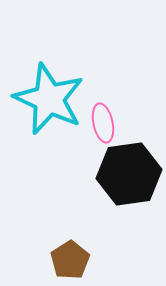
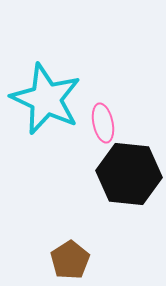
cyan star: moved 3 px left
black hexagon: rotated 14 degrees clockwise
